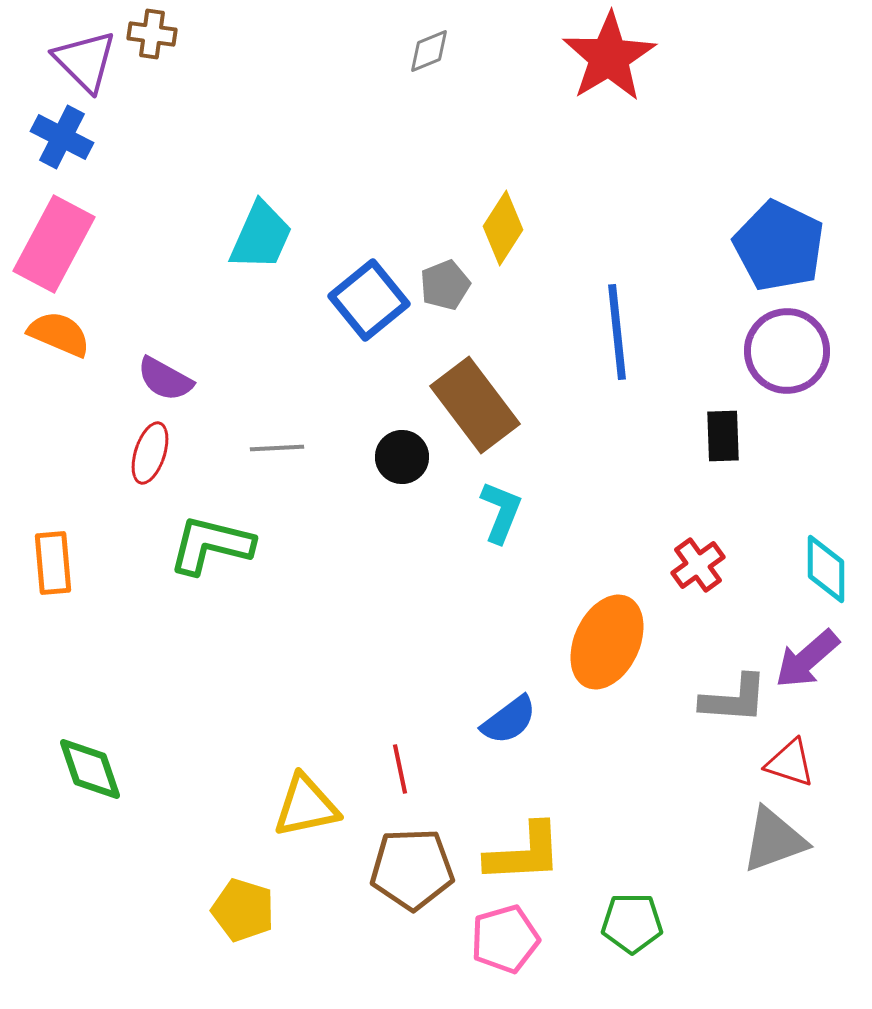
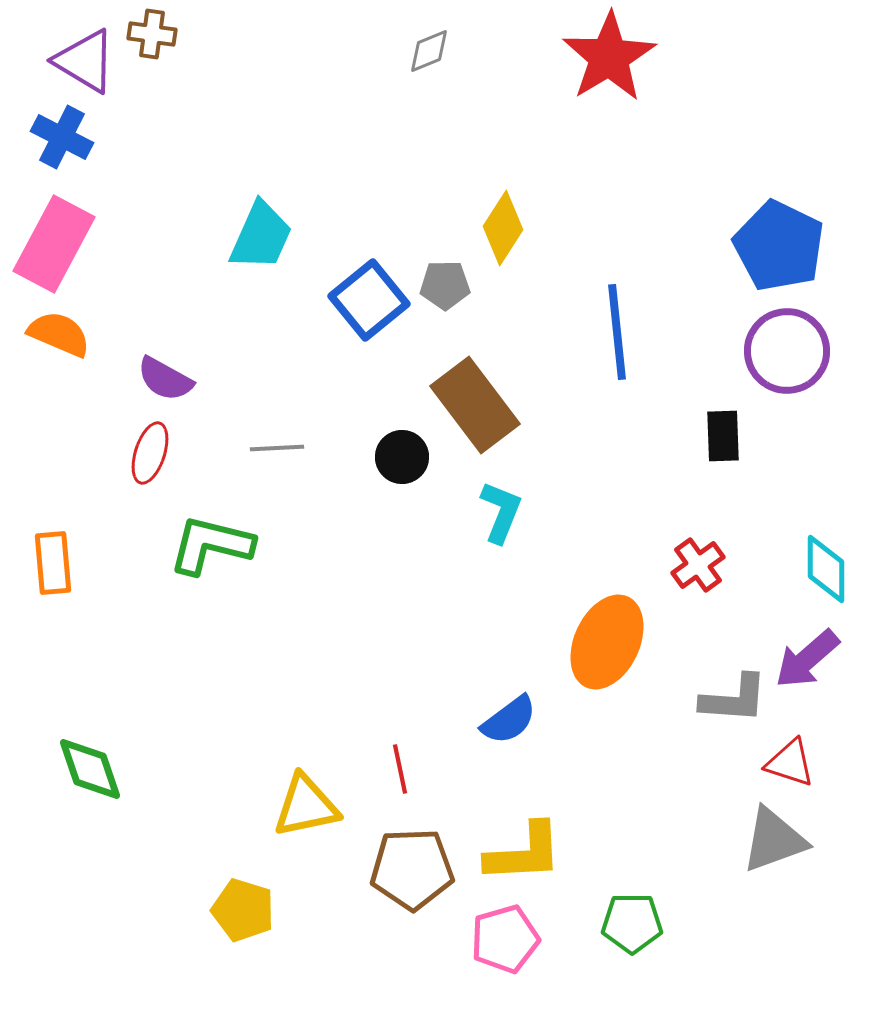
purple triangle: rotated 14 degrees counterclockwise
gray pentagon: rotated 21 degrees clockwise
